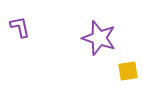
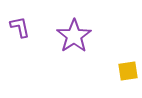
purple star: moved 25 px left, 2 px up; rotated 20 degrees clockwise
